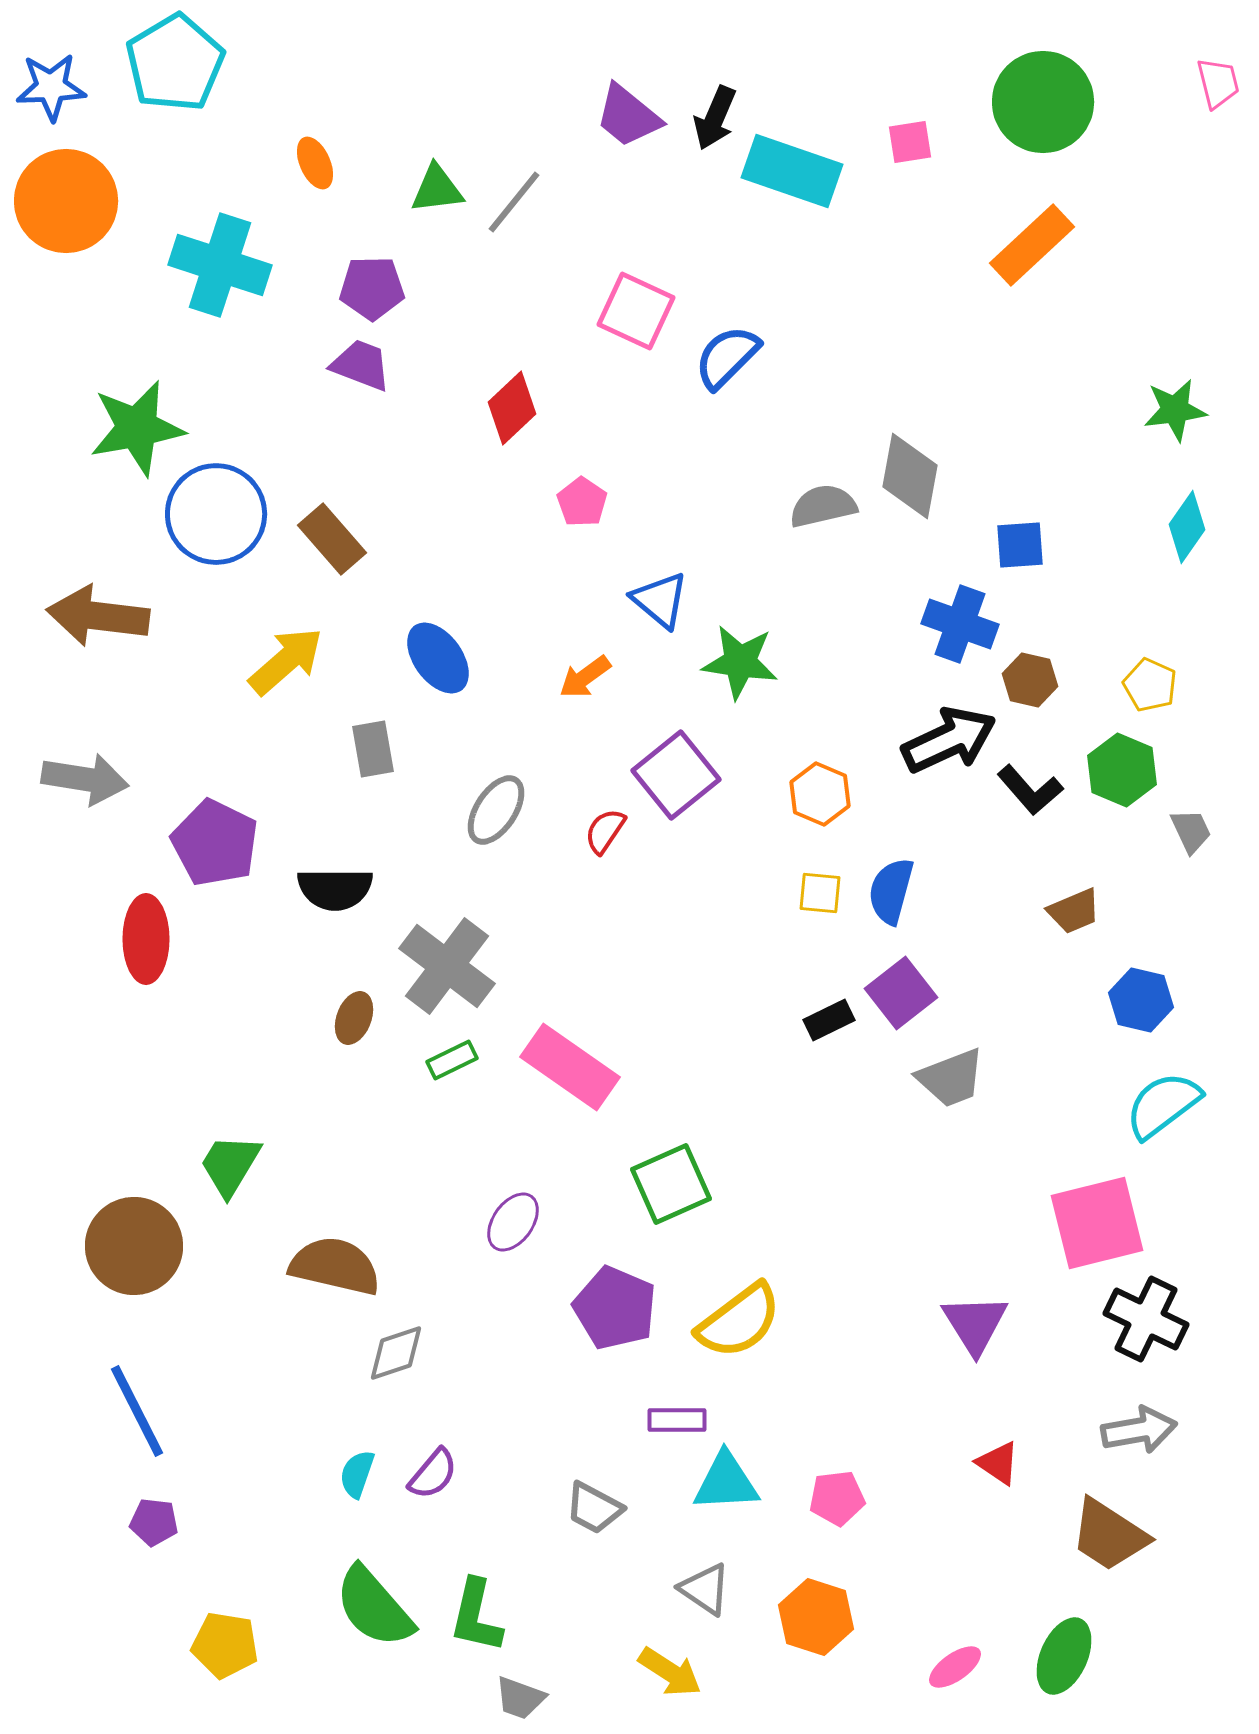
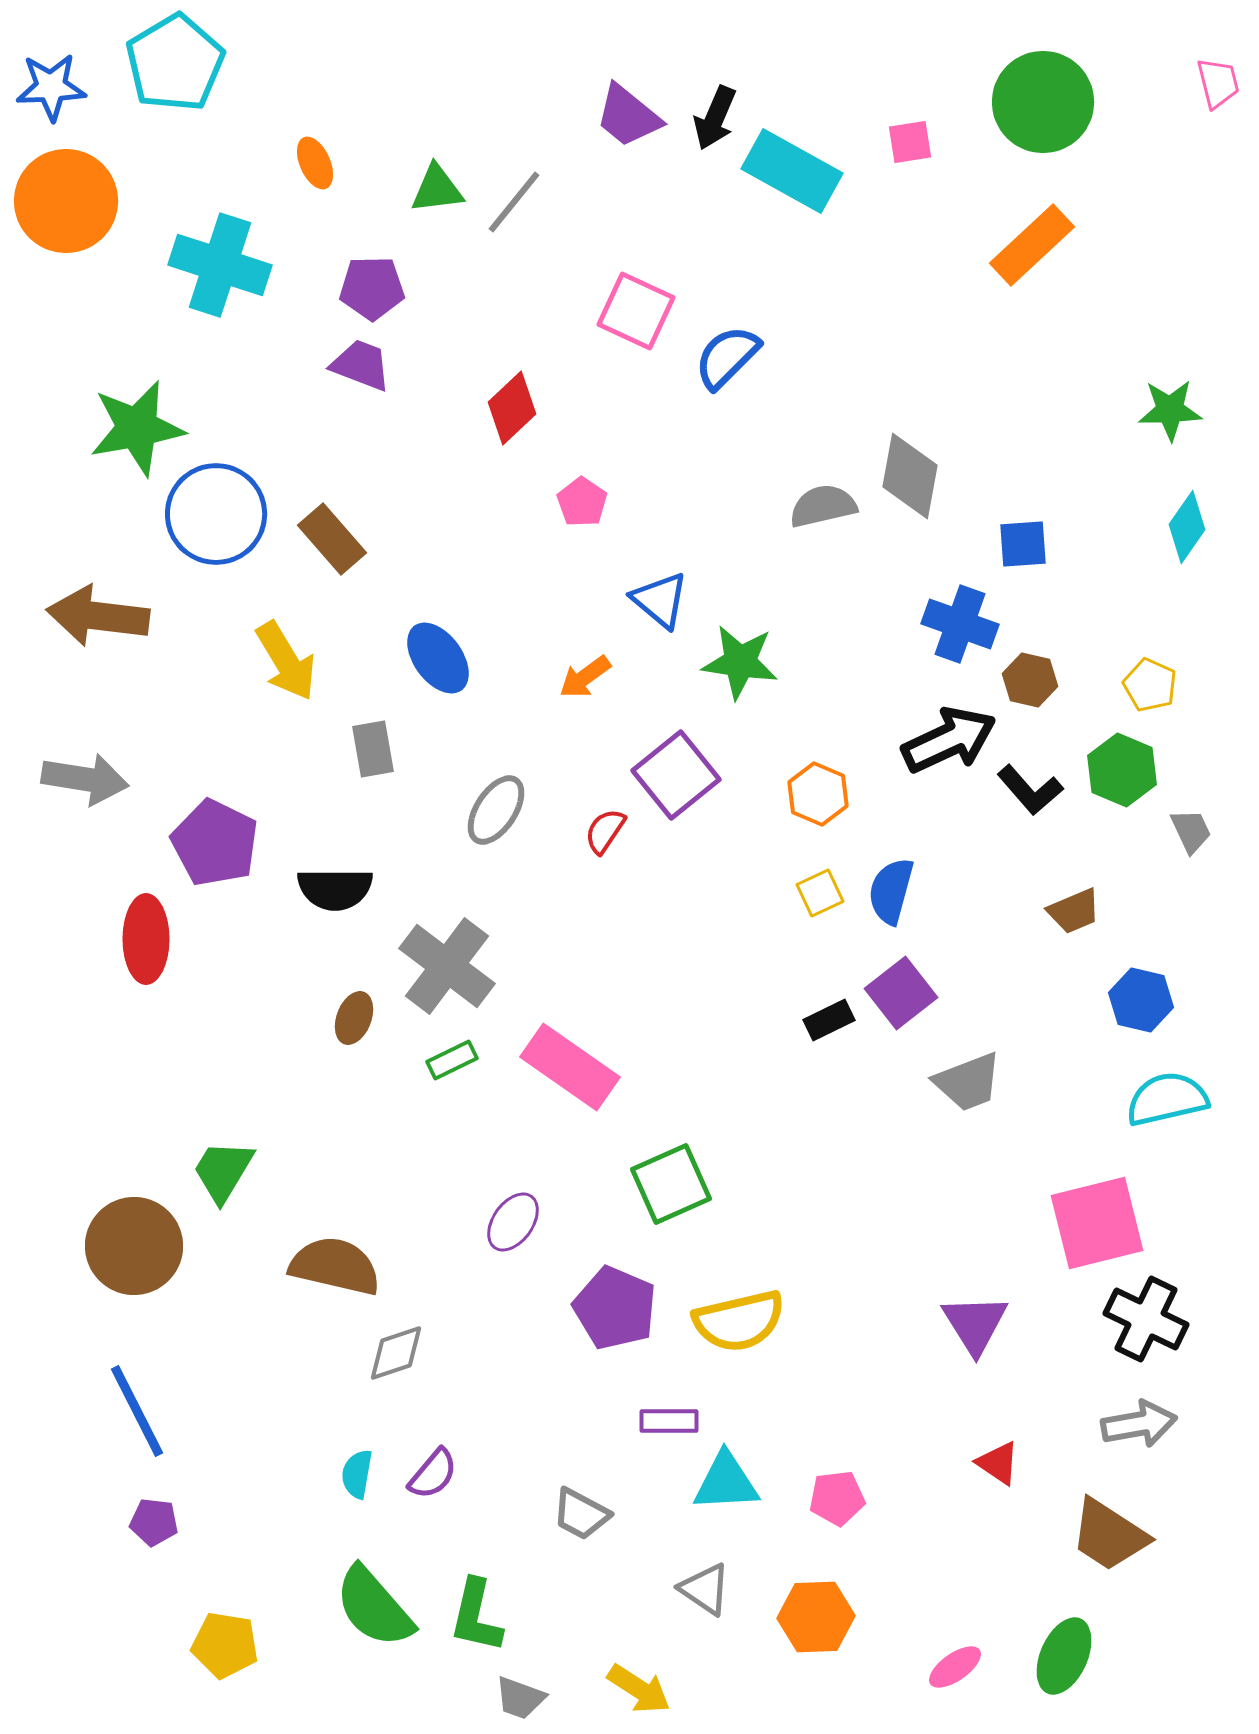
cyan rectangle at (792, 171): rotated 10 degrees clockwise
green star at (1175, 410): moved 5 px left; rotated 6 degrees clockwise
blue square at (1020, 545): moved 3 px right, 1 px up
yellow arrow at (286, 661): rotated 100 degrees clockwise
orange hexagon at (820, 794): moved 2 px left
yellow square at (820, 893): rotated 30 degrees counterclockwise
gray trapezoid at (951, 1078): moved 17 px right, 4 px down
cyan semicircle at (1163, 1105): moved 4 px right, 6 px up; rotated 24 degrees clockwise
green trapezoid at (230, 1165): moved 7 px left, 6 px down
yellow semicircle at (739, 1321): rotated 24 degrees clockwise
purple rectangle at (677, 1420): moved 8 px left, 1 px down
gray arrow at (1139, 1430): moved 6 px up
cyan semicircle at (357, 1474): rotated 9 degrees counterclockwise
gray trapezoid at (594, 1508): moved 13 px left, 6 px down
orange hexagon at (816, 1617): rotated 20 degrees counterclockwise
yellow arrow at (670, 1672): moved 31 px left, 17 px down
